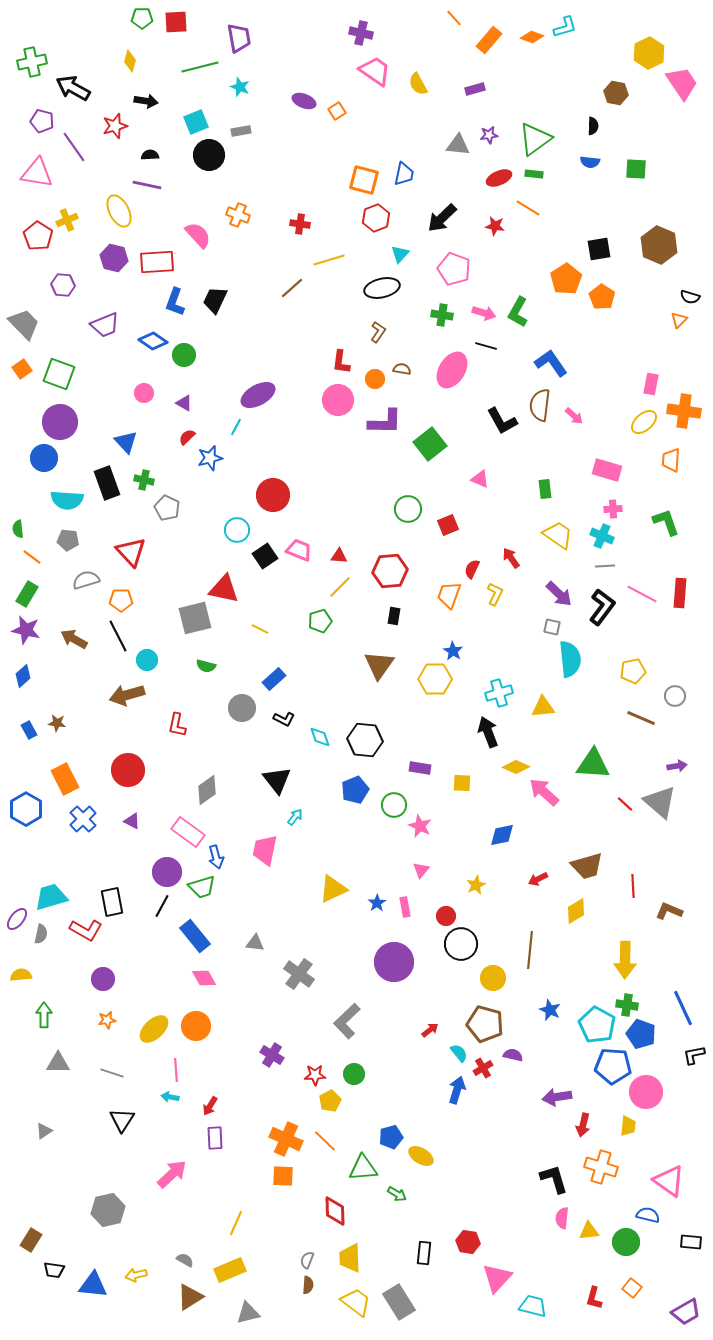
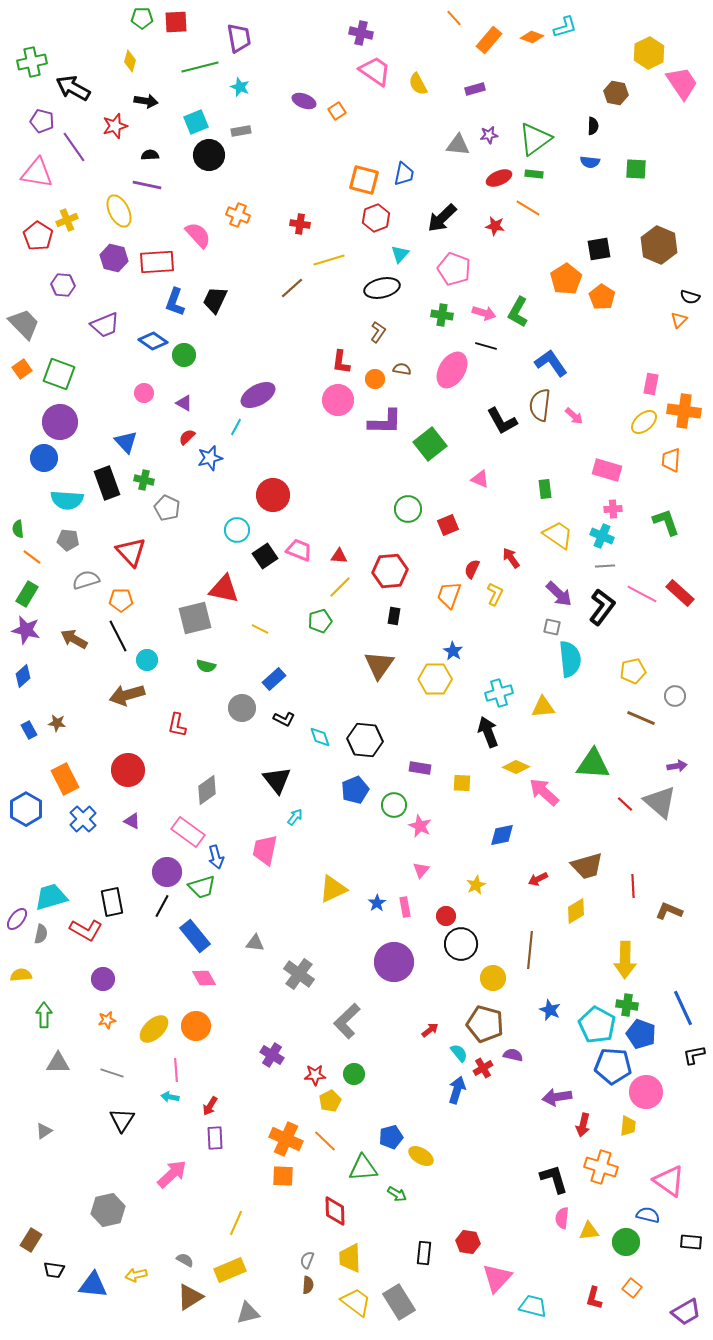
red rectangle at (680, 593): rotated 52 degrees counterclockwise
